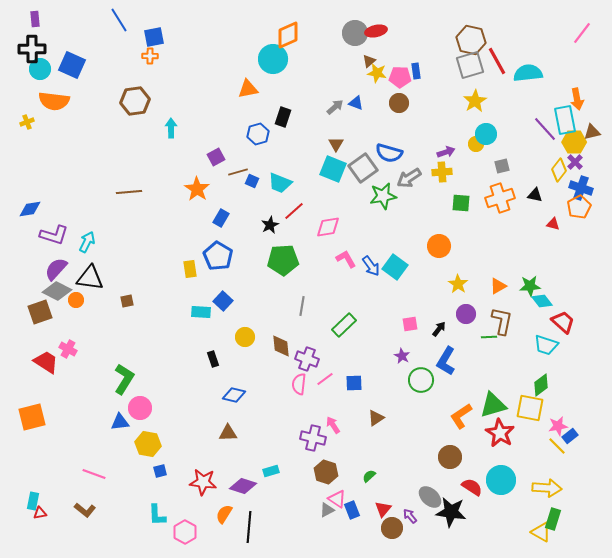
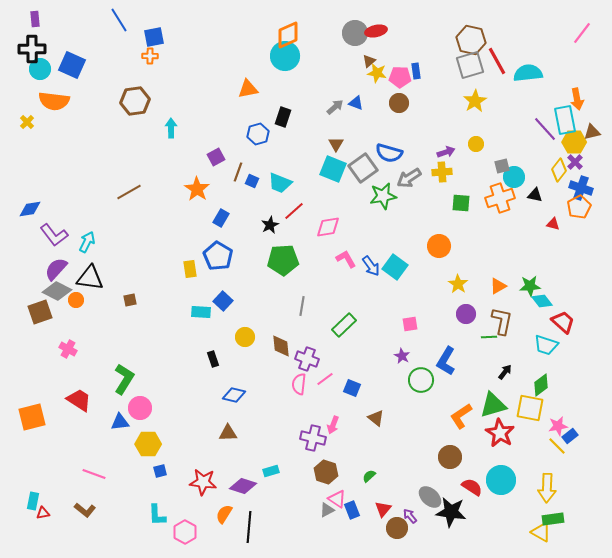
cyan circle at (273, 59): moved 12 px right, 3 px up
yellow cross at (27, 122): rotated 24 degrees counterclockwise
cyan circle at (486, 134): moved 28 px right, 43 px down
brown line at (238, 172): rotated 54 degrees counterclockwise
brown line at (129, 192): rotated 25 degrees counterclockwise
purple L-shape at (54, 235): rotated 36 degrees clockwise
brown square at (127, 301): moved 3 px right, 1 px up
black arrow at (439, 329): moved 66 px right, 43 px down
red trapezoid at (46, 362): moved 33 px right, 38 px down
blue square at (354, 383): moved 2 px left, 5 px down; rotated 24 degrees clockwise
brown triangle at (376, 418): rotated 48 degrees counterclockwise
pink arrow at (333, 425): rotated 126 degrees counterclockwise
yellow hexagon at (148, 444): rotated 10 degrees counterclockwise
yellow arrow at (547, 488): rotated 88 degrees clockwise
red triangle at (40, 513): moved 3 px right
green rectangle at (553, 519): rotated 65 degrees clockwise
brown circle at (392, 528): moved 5 px right
